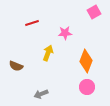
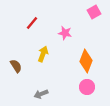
red line: rotated 32 degrees counterclockwise
pink star: rotated 16 degrees clockwise
yellow arrow: moved 5 px left, 1 px down
brown semicircle: rotated 144 degrees counterclockwise
